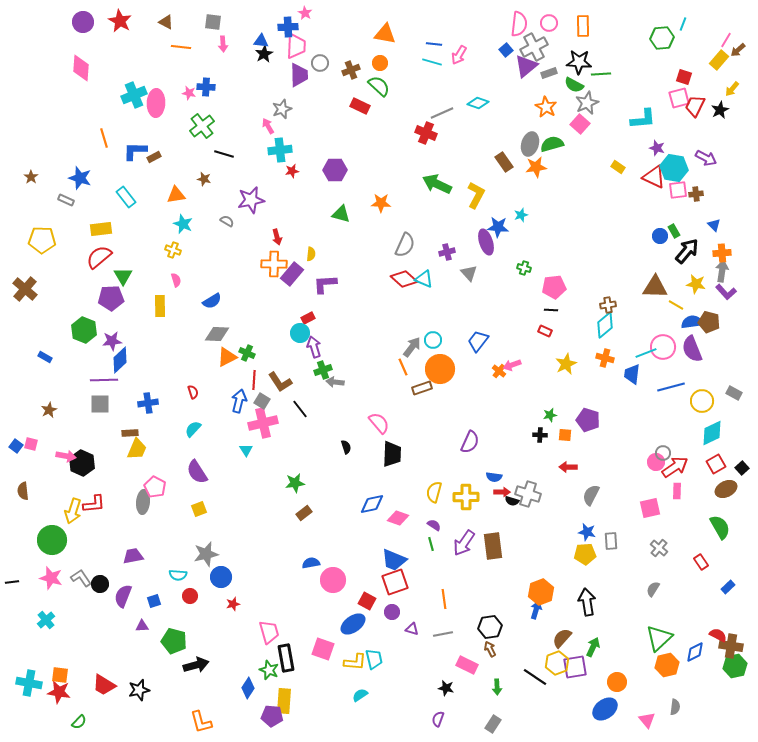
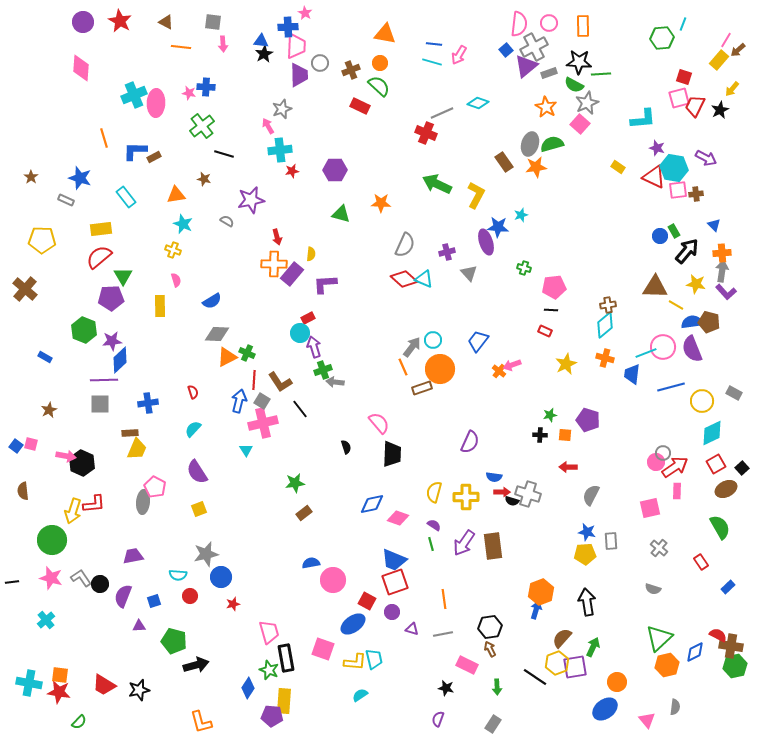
gray semicircle at (653, 589): rotated 105 degrees counterclockwise
purple triangle at (142, 626): moved 3 px left
